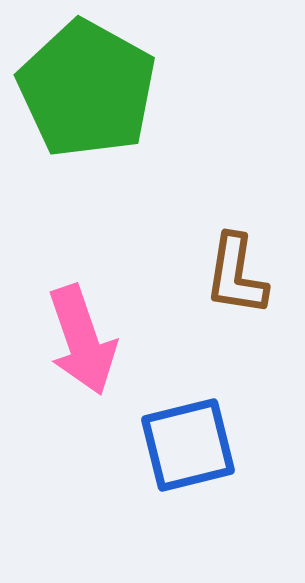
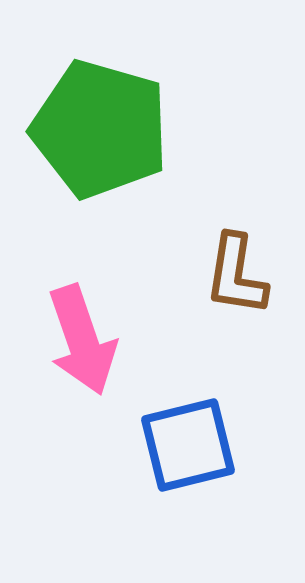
green pentagon: moved 13 px right, 40 px down; rotated 13 degrees counterclockwise
